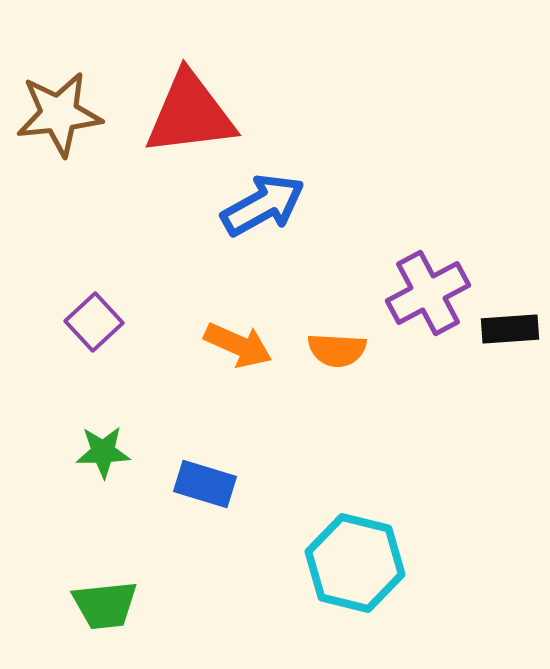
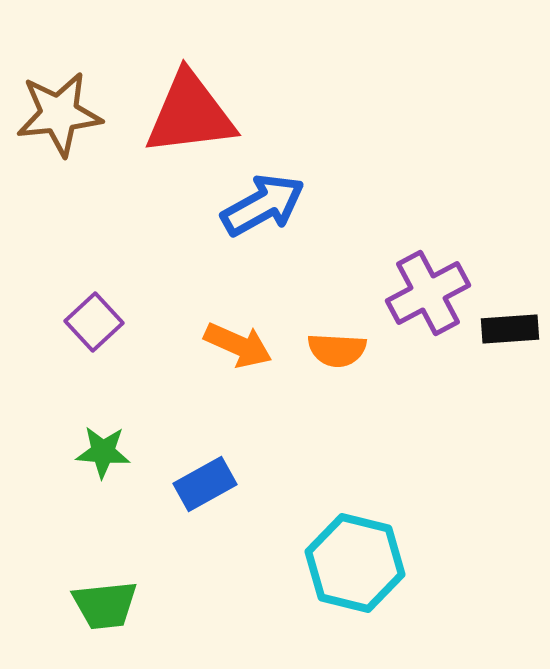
green star: rotated 6 degrees clockwise
blue rectangle: rotated 46 degrees counterclockwise
